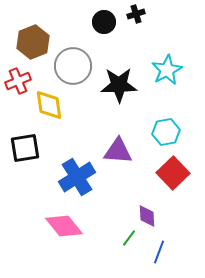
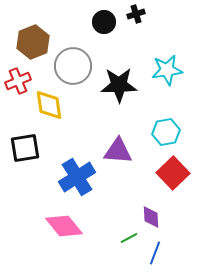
cyan star: rotated 20 degrees clockwise
purple diamond: moved 4 px right, 1 px down
green line: rotated 24 degrees clockwise
blue line: moved 4 px left, 1 px down
